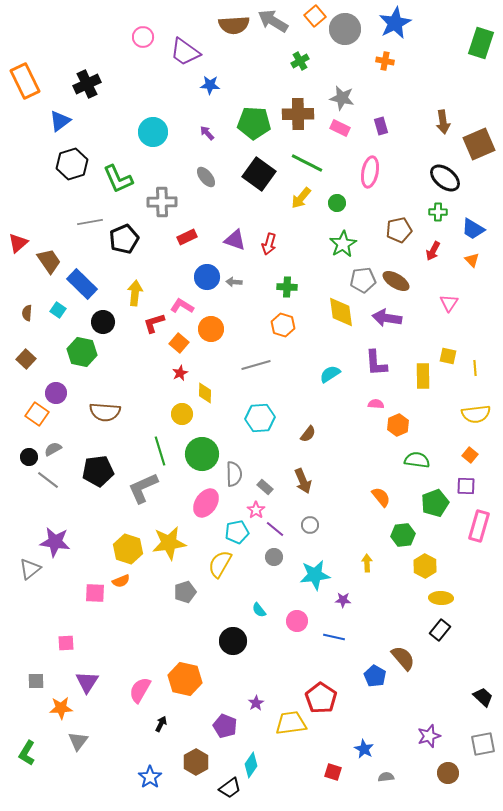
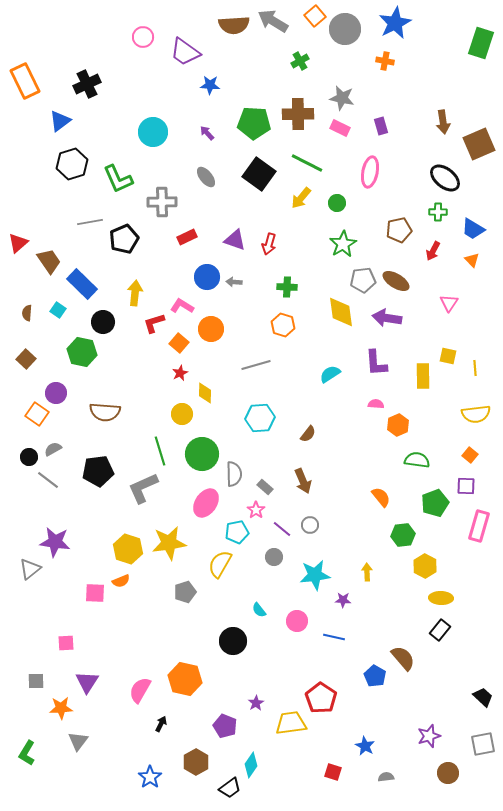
purple line at (275, 529): moved 7 px right
yellow arrow at (367, 563): moved 9 px down
blue star at (364, 749): moved 1 px right, 3 px up
